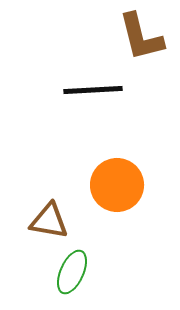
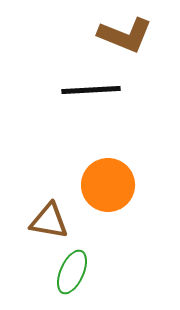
brown L-shape: moved 16 px left, 2 px up; rotated 54 degrees counterclockwise
black line: moved 2 px left
orange circle: moved 9 px left
